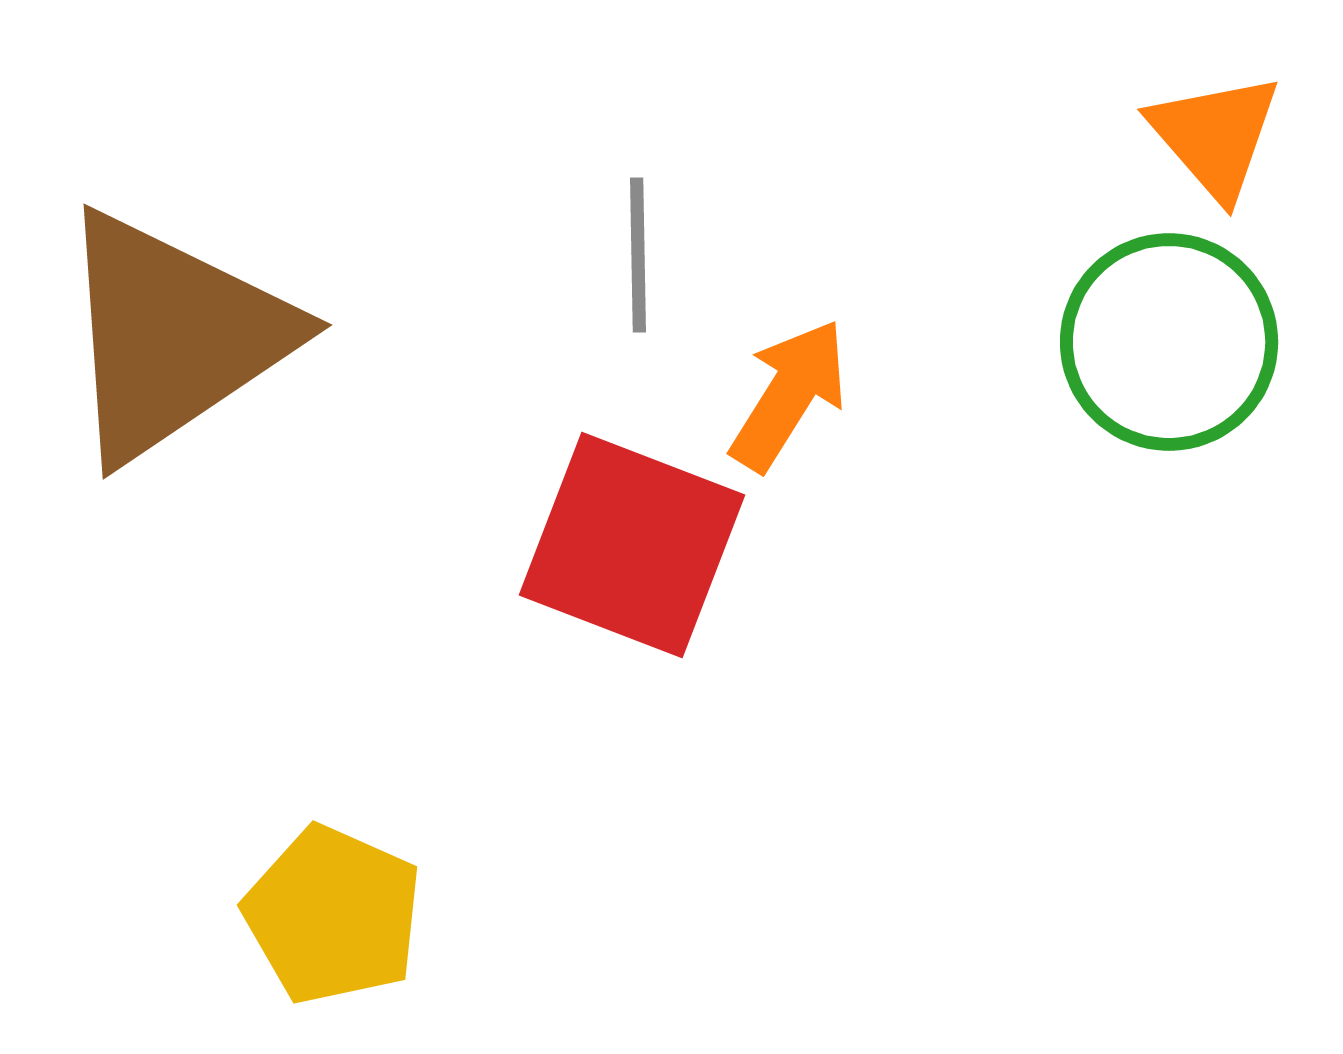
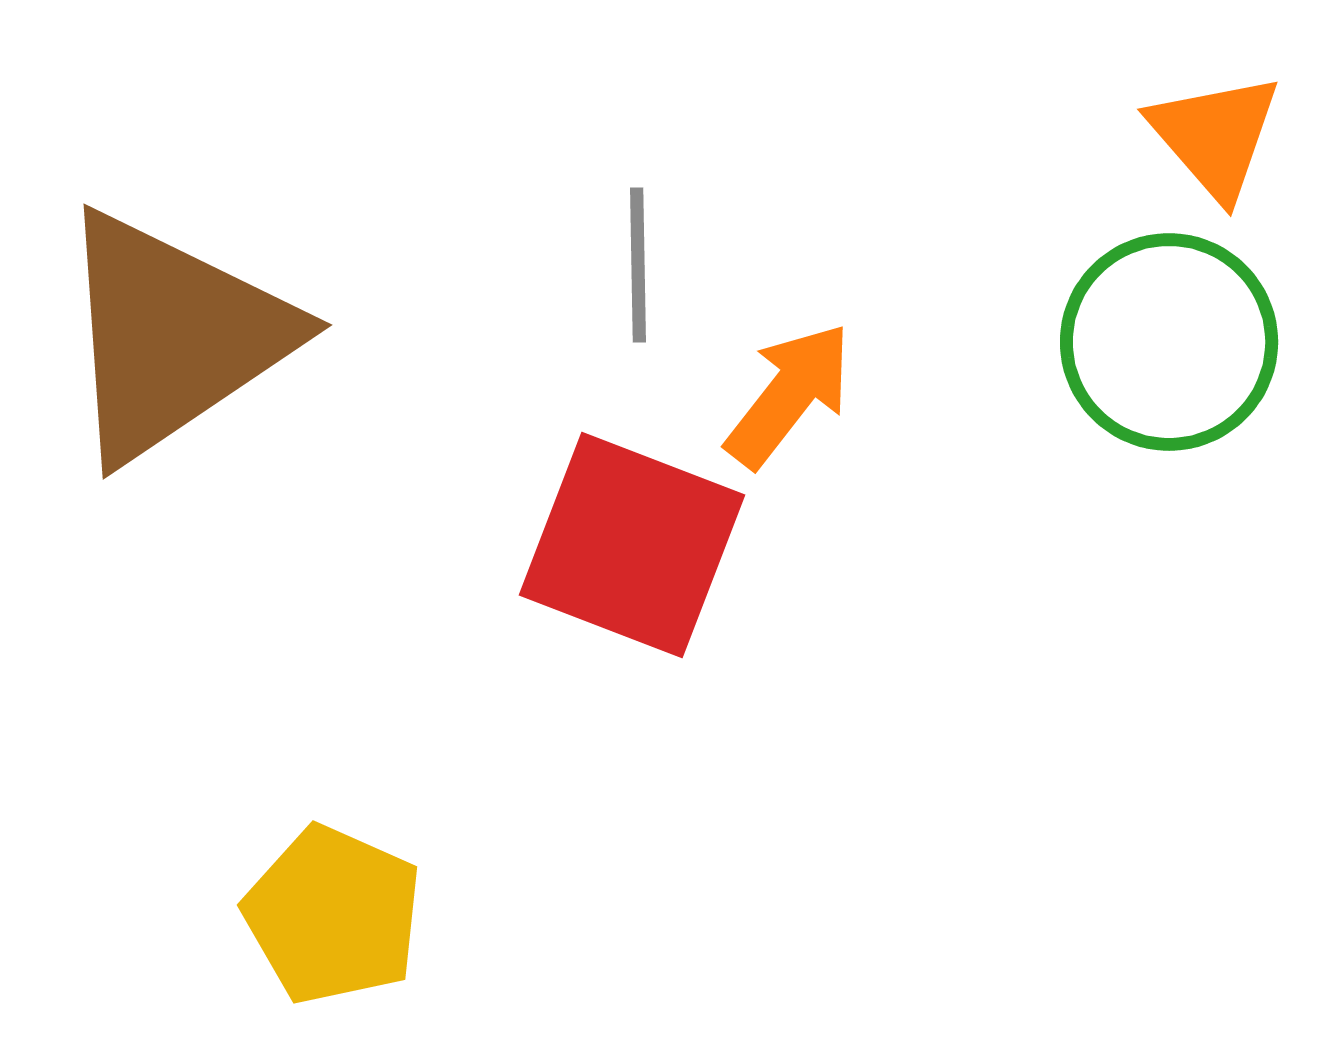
gray line: moved 10 px down
orange arrow: rotated 6 degrees clockwise
